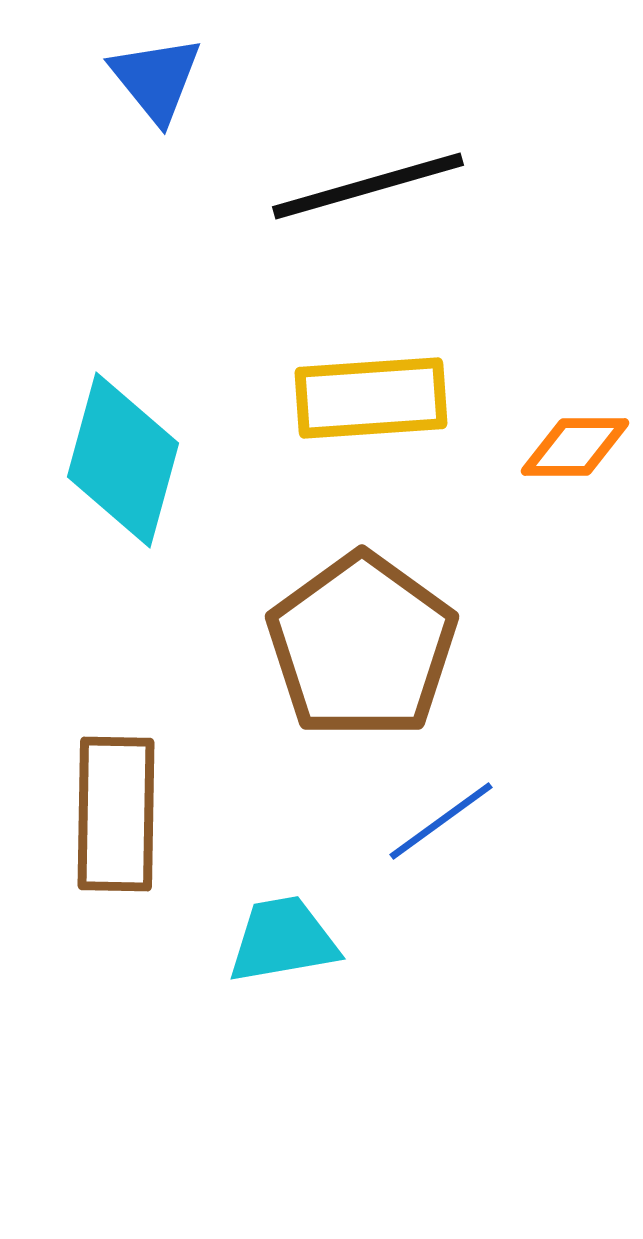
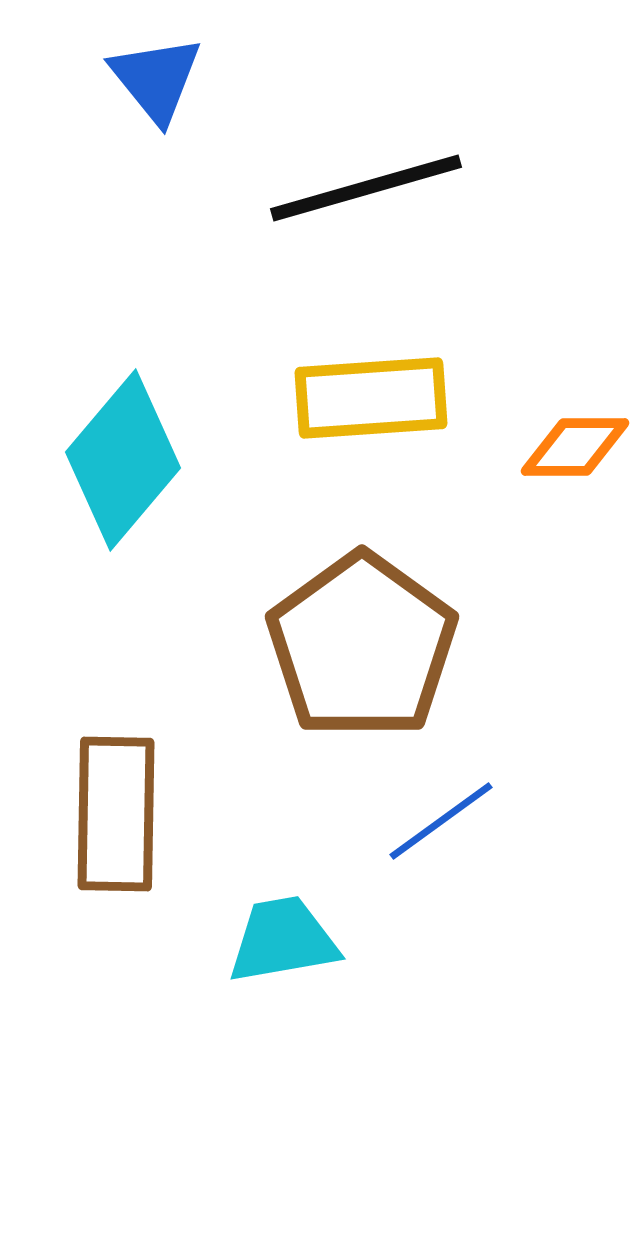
black line: moved 2 px left, 2 px down
cyan diamond: rotated 25 degrees clockwise
